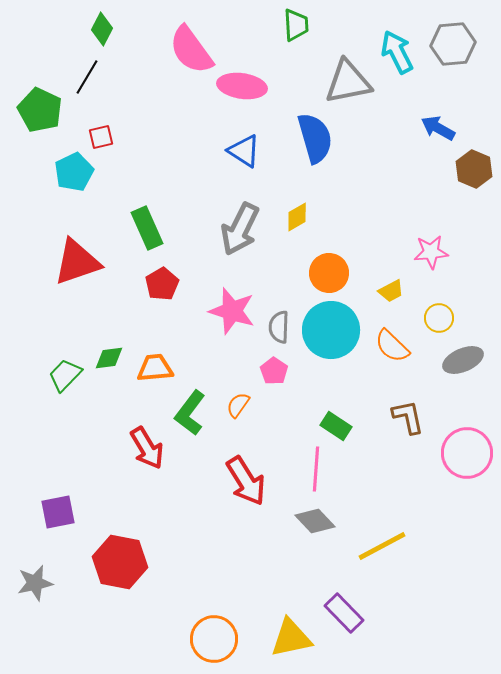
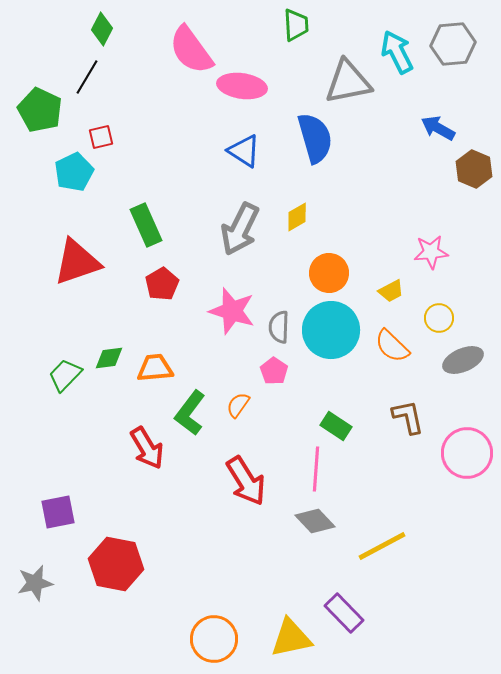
green rectangle at (147, 228): moved 1 px left, 3 px up
red hexagon at (120, 562): moved 4 px left, 2 px down
